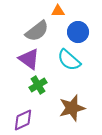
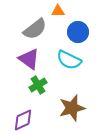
gray semicircle: moved 2 px left, 2 px up
cyan semicircle: rotated 15 degrees counterclockwise
